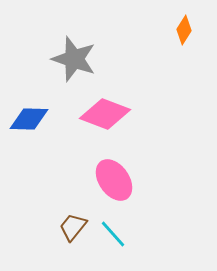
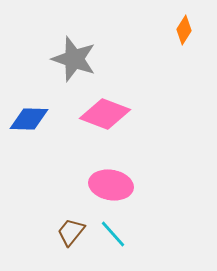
pink ellipse: moved 3 px left, 5 px down; rotated 45 degrees counterclockwise
brown trapezoid: moved 2 px left, 5 px down
